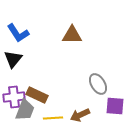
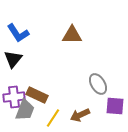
yellow line: rotated 54 degrees counterclockwise
